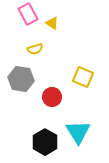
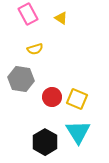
yellow triangle: moved 9 px right, 5 px up
yellow square: moved 6 px left, 22 px down
